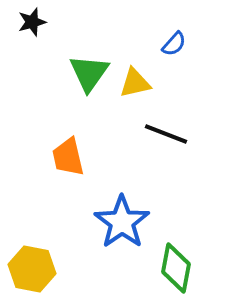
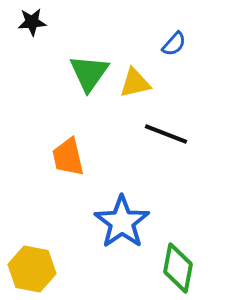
black star: rotated 12 degrees clockwise
green diamond: moved 2 px right
